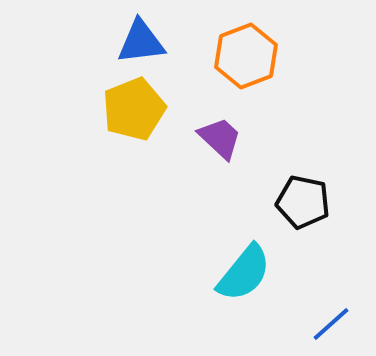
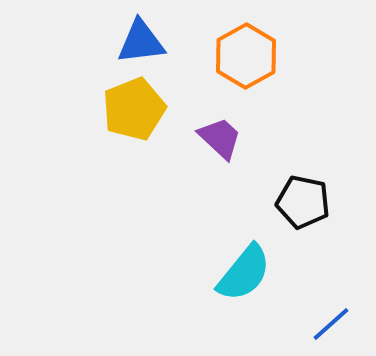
orange hexagon: rotated 8 degrees counterclockwise
